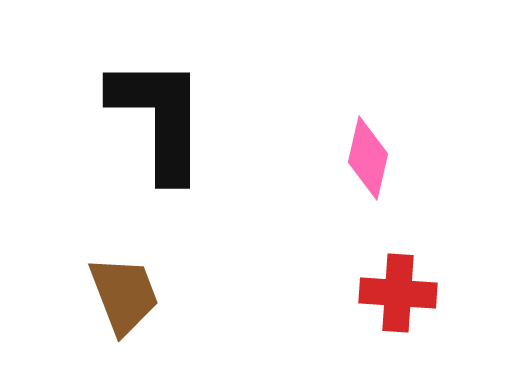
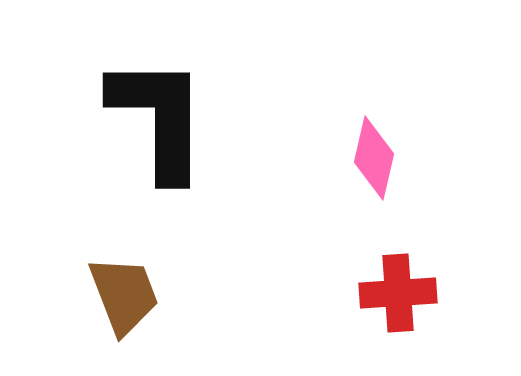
pink diamond: moved 6 px right
red cross: rotated 8 degrees counterclockwise
